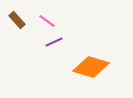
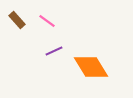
purple line: moved 9 px down
orange diamond: rotated 42 degrees clockwise
